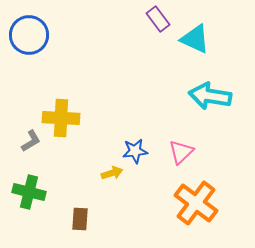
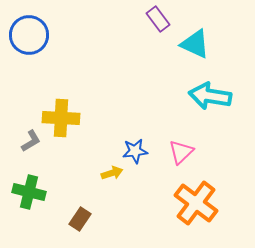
cyan triangle: moved 5 px down
brown rectangle: rotated 30 degrees clockwise
